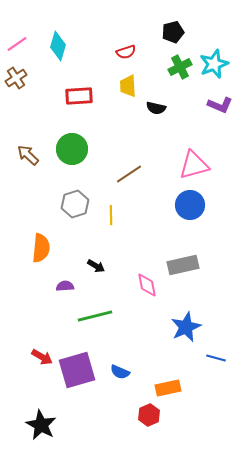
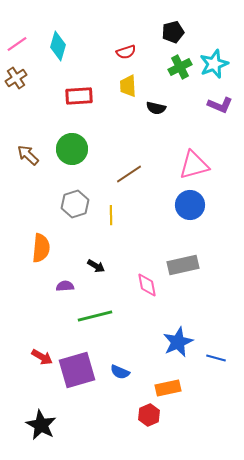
blue star: moved 8 px left, 15 px down
